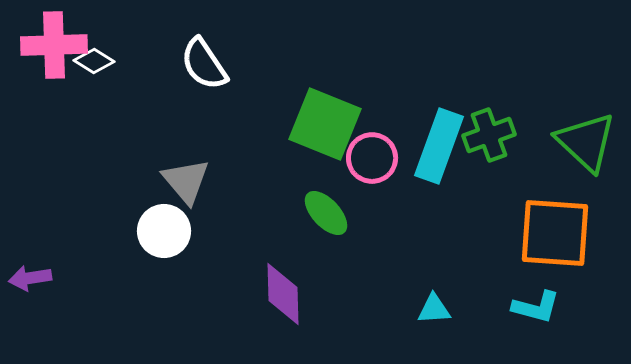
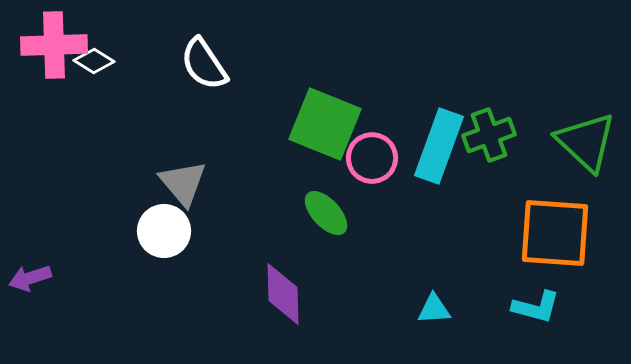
gray triangle: moved 3 px left, 2 px down
purple arrow: rotated 9 degrees counterclockwise
